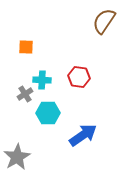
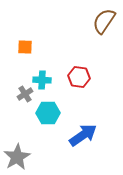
orange square: moved 1 px left
